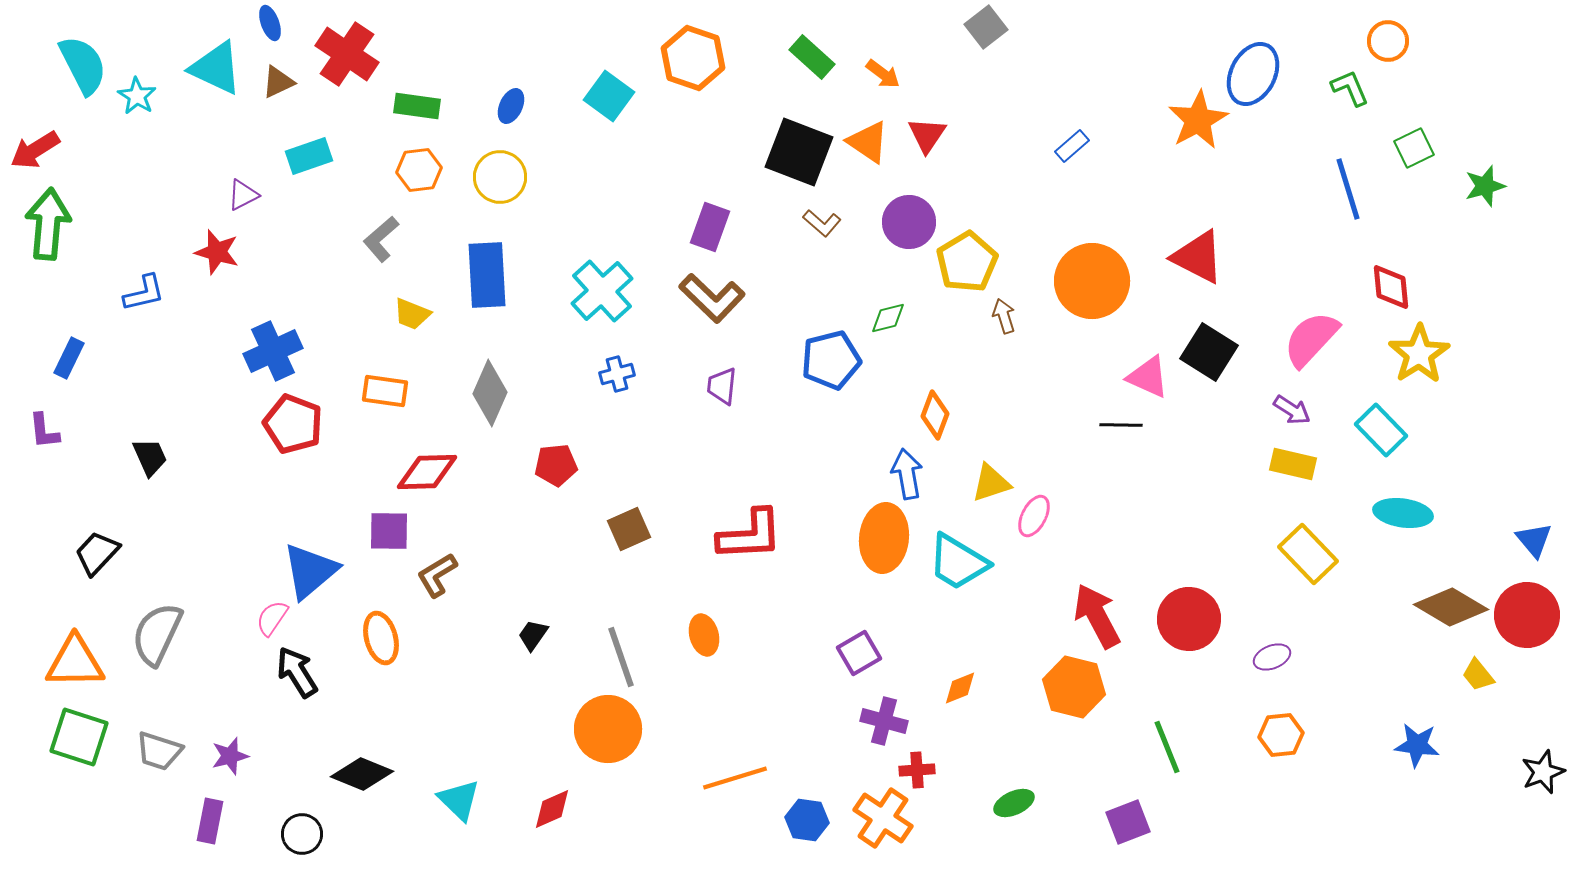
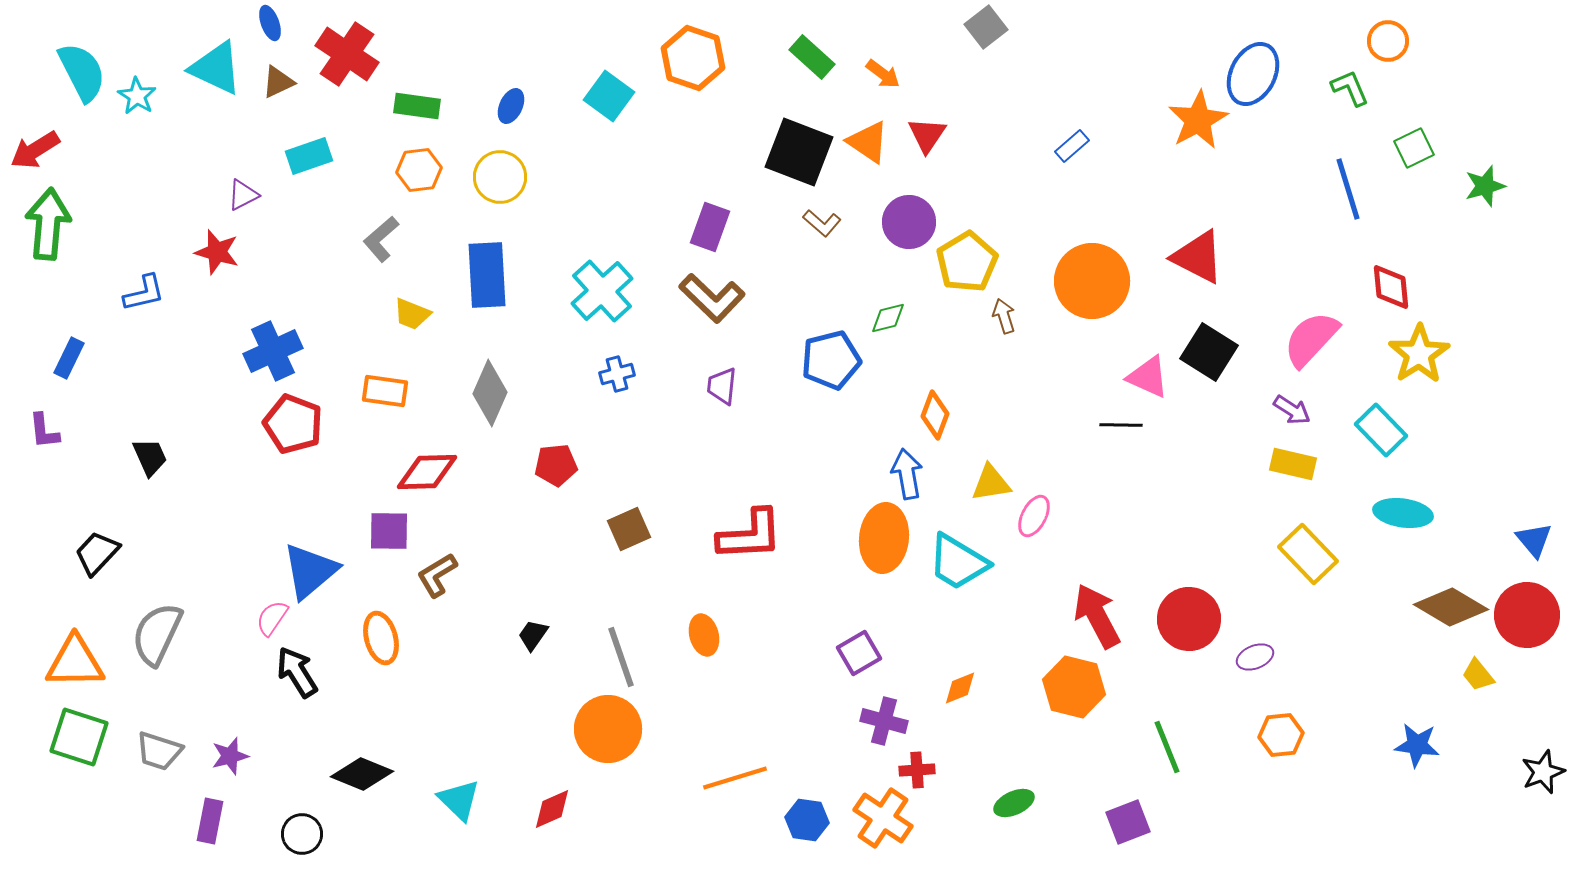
cyan semicircle at (83, 65): moved 1 px left, 7 px down
yellow triangle at (991, 483): rotated 9 degrees clockwise
purple ellipse at (1272, 657): moved 17 px left
